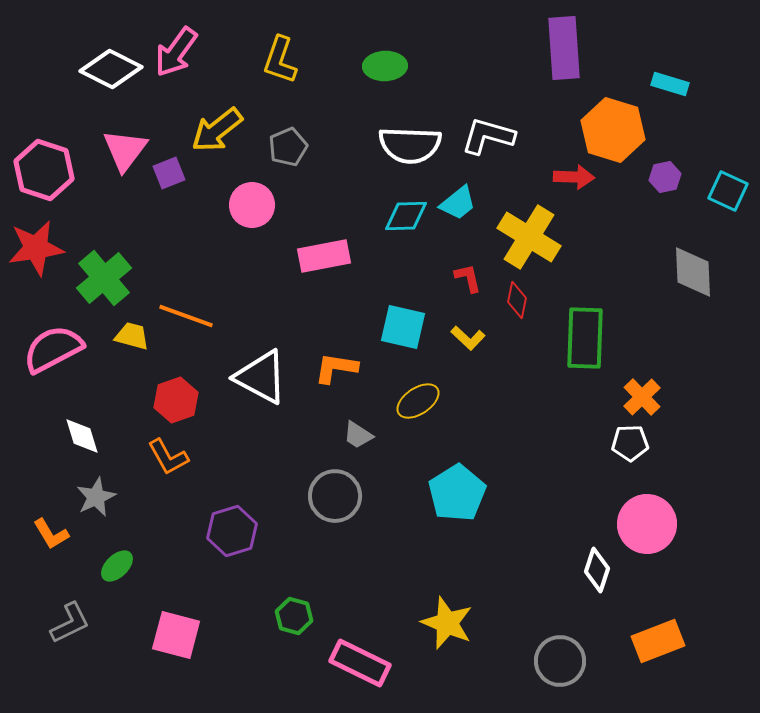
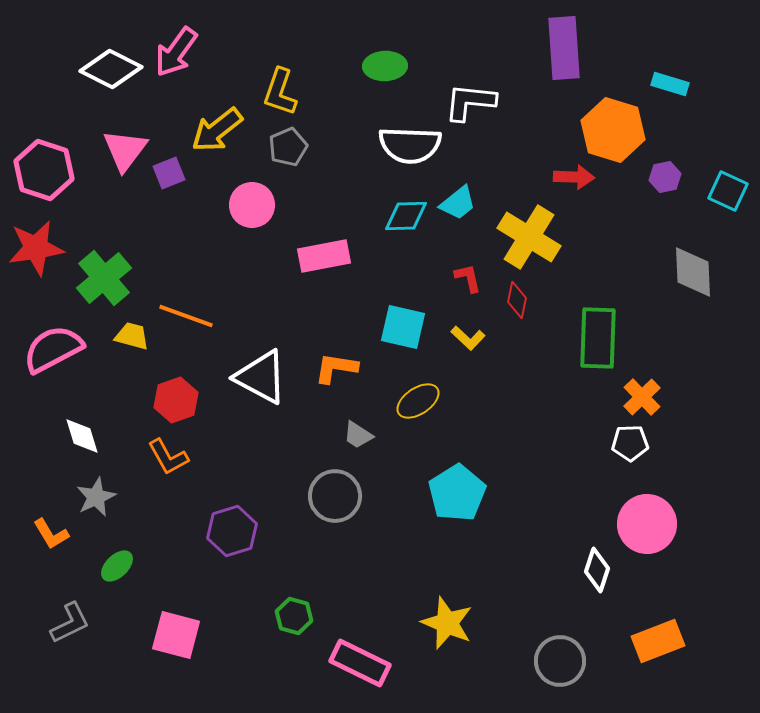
yellow L-shape at (280, 60): moved 32 px down
white L-shape at (488, 136): moved 18 px left, 34 px up; rotated 10 degrees counterclockwise
green rectangle at (585, 338): moved 13 px right
